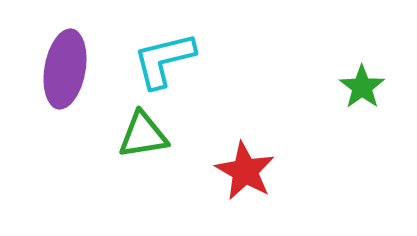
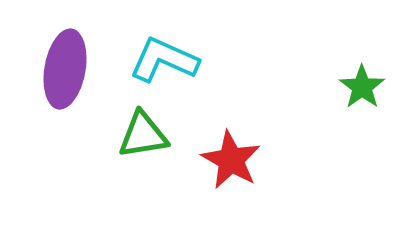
cyan L-shape: rotated 38 degrees clockwise
red star: moved 14 px left, 11 px up
